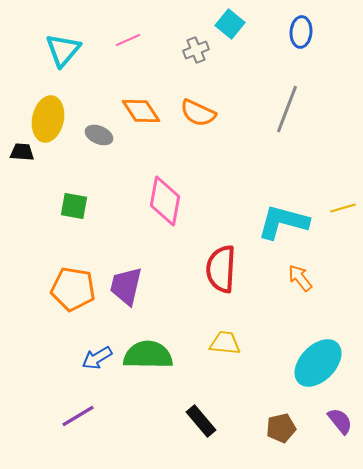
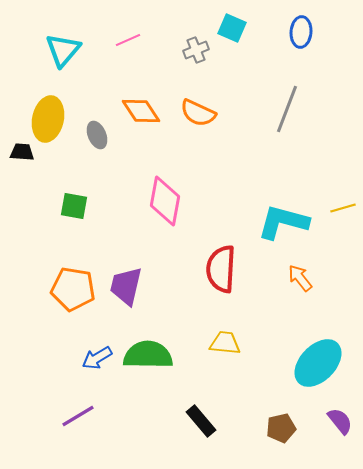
cyan square: moved 2 px right, 4 px down; rotated 16 degrees counterclockwise
gray ellipse: moved 2 px left; rotated 44 degrees clockwise
